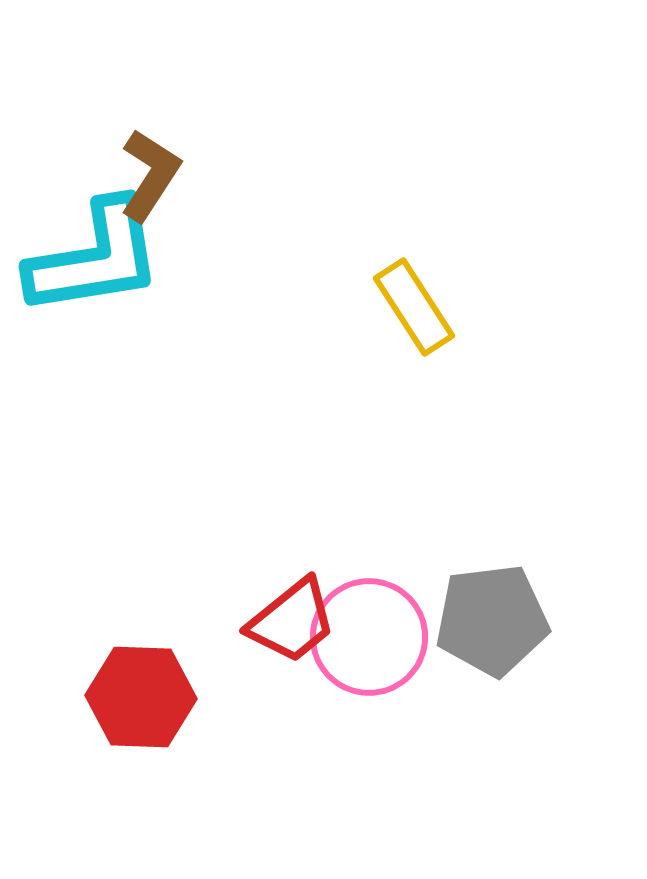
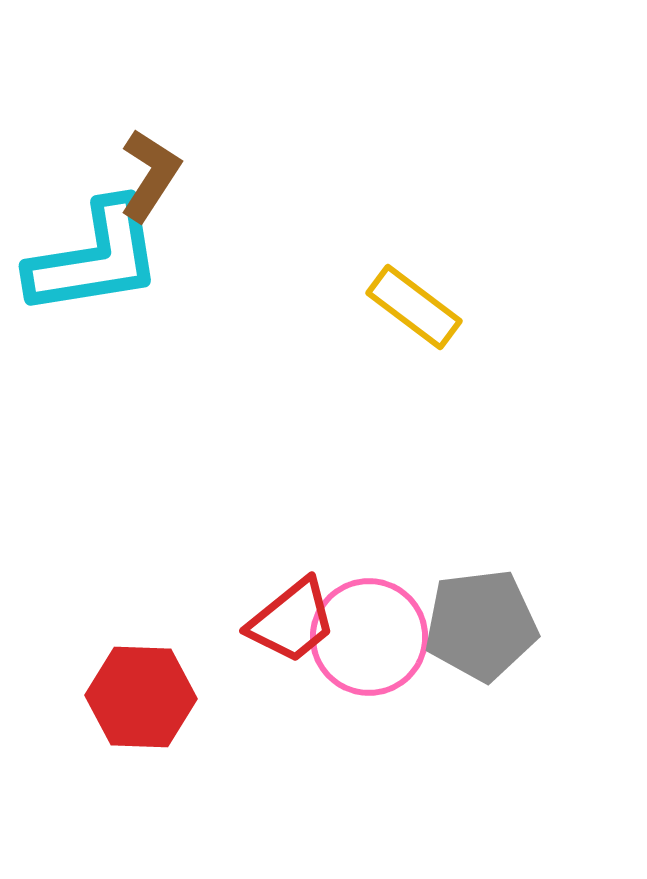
yellow rectangle: rotated 20 degrees counterclockwise
gray pentagon: moved 11 px left, 5 px down
